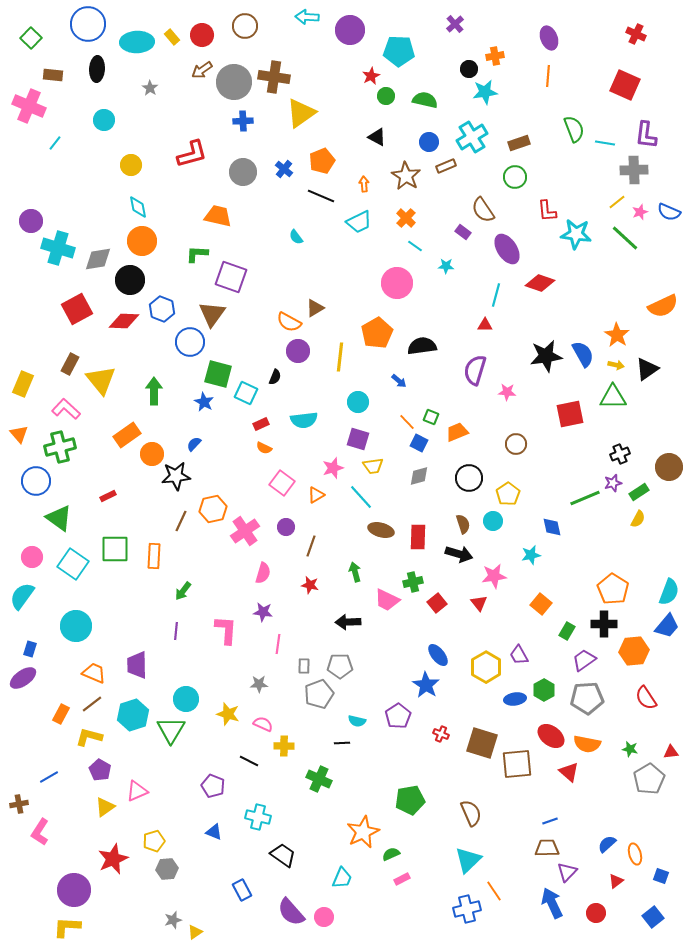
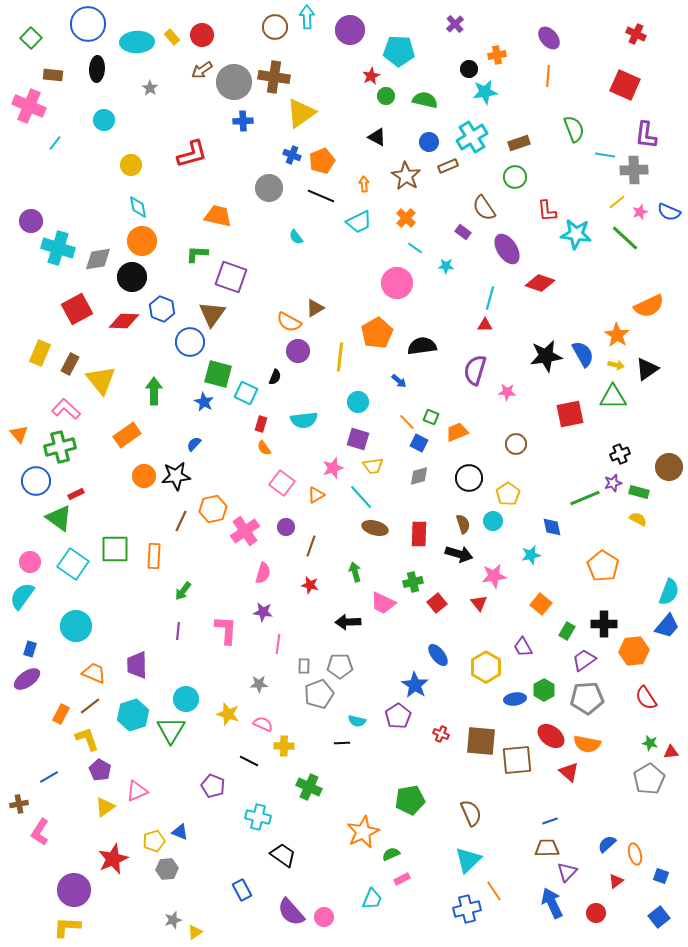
cyan arrow at (307, 17): rotated 85 degrees clockwise
brown circle at (245, 26): moved 30 px right, 1 px down
purple ellipse at (549, 38): rotated 20 degrees counterclockwise
orange cross at (495, 56): moved 2 px right, 1 px up
cyan line at (605, 143): moved 12 px down
brown rectangle at (446, 166): moved 2 px right
blue cross at (284, 169): moved 8 px right, 14 px up; rotated 18 degrees counterclockwise
gray circle at (243, 172): moved 26 px right, 16 px down
brown semicircle at (483, 210): moved 1 px right, 2 px up
cyan line at (415, 246): moved 2 px down
black circle at (130, 280): moved 2 px right, 3 px up
cyan line at (496, 295): moved 6 px left, 3 px down
orange semicircle at (663, 306): moved 14 px left
yellow rectangle at (23, 384): moved 17 px right, 31 px up
red rectangle at (261, 424): rotated 49 degrees counterclockwise
orange semicircle at (264, 448): rotated 28 degrees clockwise
orange circle at (152, 454): moved 8 px left, 22 px down
green rectangle at (639, 492): rotated 48 degrees clockwise
red rectangle at (108, 496): moved 32 px left, 2 px up
yellow semicircle at (638, 519): rotated 90 degrees counterclockwise
brown ellipse at (381, 530): moved 6 px left, 2 px up
red rectangle at (418, 537): moved 1 px right, 3 px up
pink circle at (32, 557): moved 2 px left, 5 px down
orange pentagon at (613, 589): moved 10 px left, 23 px up
pink trapezoid at (387, 600): moved 4 px left, 3 px down
purple line at (176, 631): moved 2 px right
purple trapezoid at (519, 655): moved 4 px right, 8 px up
purple ellipse at (23, 678): moved 4 px right, 1 px down
blue star at (426, 685): moved 11 px left
brown line at (92, 704): moved 2 px left, 2 px down
yellow L-shape at (89, 737): moved 2 px left, 2 px down; rotated 56 degrees clockwise
brown square at (482, 743): moved 1 px left, 2 px up; rotated 12 degrees counterclockwise
green star at (630, 749): moved 20 px right, 6 px up
brown square at (517, 764): moved 4 px up
green cross at (319, 779): moved 10 px left, 8 px down
blue triangle at (214, 832): moved 34 px left
cyan trapezoid at (342, 878): moved 30 px right, 21 px down
blue square at (653, 917): moved 6 px right
